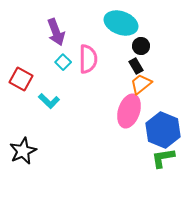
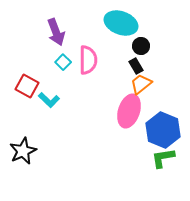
pink semicircle: moved 1 px down
red square: moved 6 px right, 7 px down
cyan L-shape: moved 1 px up
